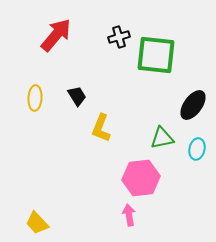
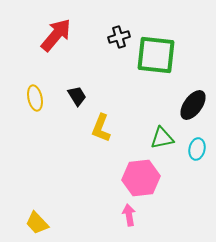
yellow ellipse: rotated 15 degrees counterclockwise
